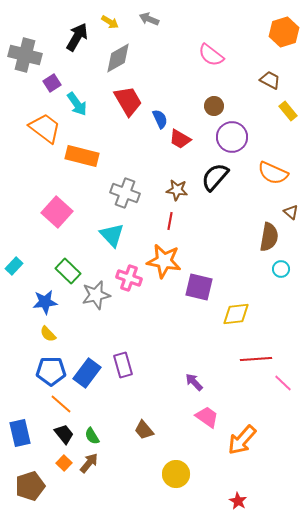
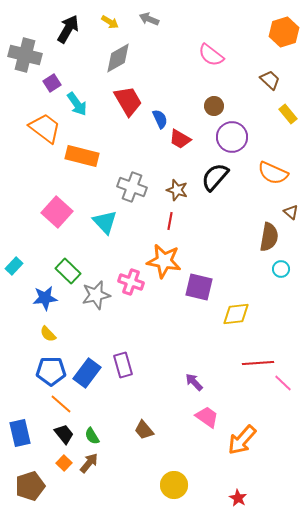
black arrow at (77, 37): moved 9 px left, 8 px up
brown trapezoid at (270, 80): rotated 15 degrees clockwise
yellow rectangle at (288, 111): moved 3 px down
brown star at (177, 190): rotated 10 degrees clockwise
gray cross at (125, 193): moved 7 px right, 6 px up
cyan triangle at (112, 235): moved 7 px left, 13 px up
pink cross at (129, 278): moved 2 px right, 4 px down
blue star at (45, 302): moved 4 px up
red line at (256, 359): moved 2 px right, 4 px down
yellow circle at (176, 474): moved 2 px left, 11 px down
red star at (238, 501): moved 3 px up
